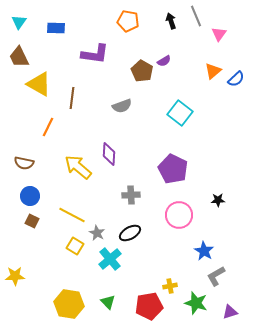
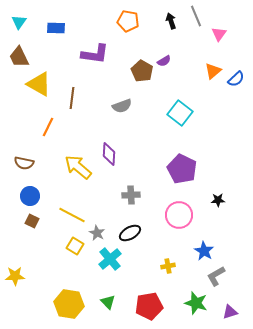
purple pentagon: moved 9 px right
yellow cross: moved 2 px left, 20 px up
